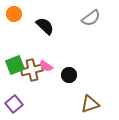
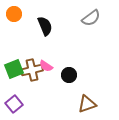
black semicircle: rotated 24 degrees clockwise
green square: moved 1 px left, 4 px down
brown triangle: moved 3 px left
